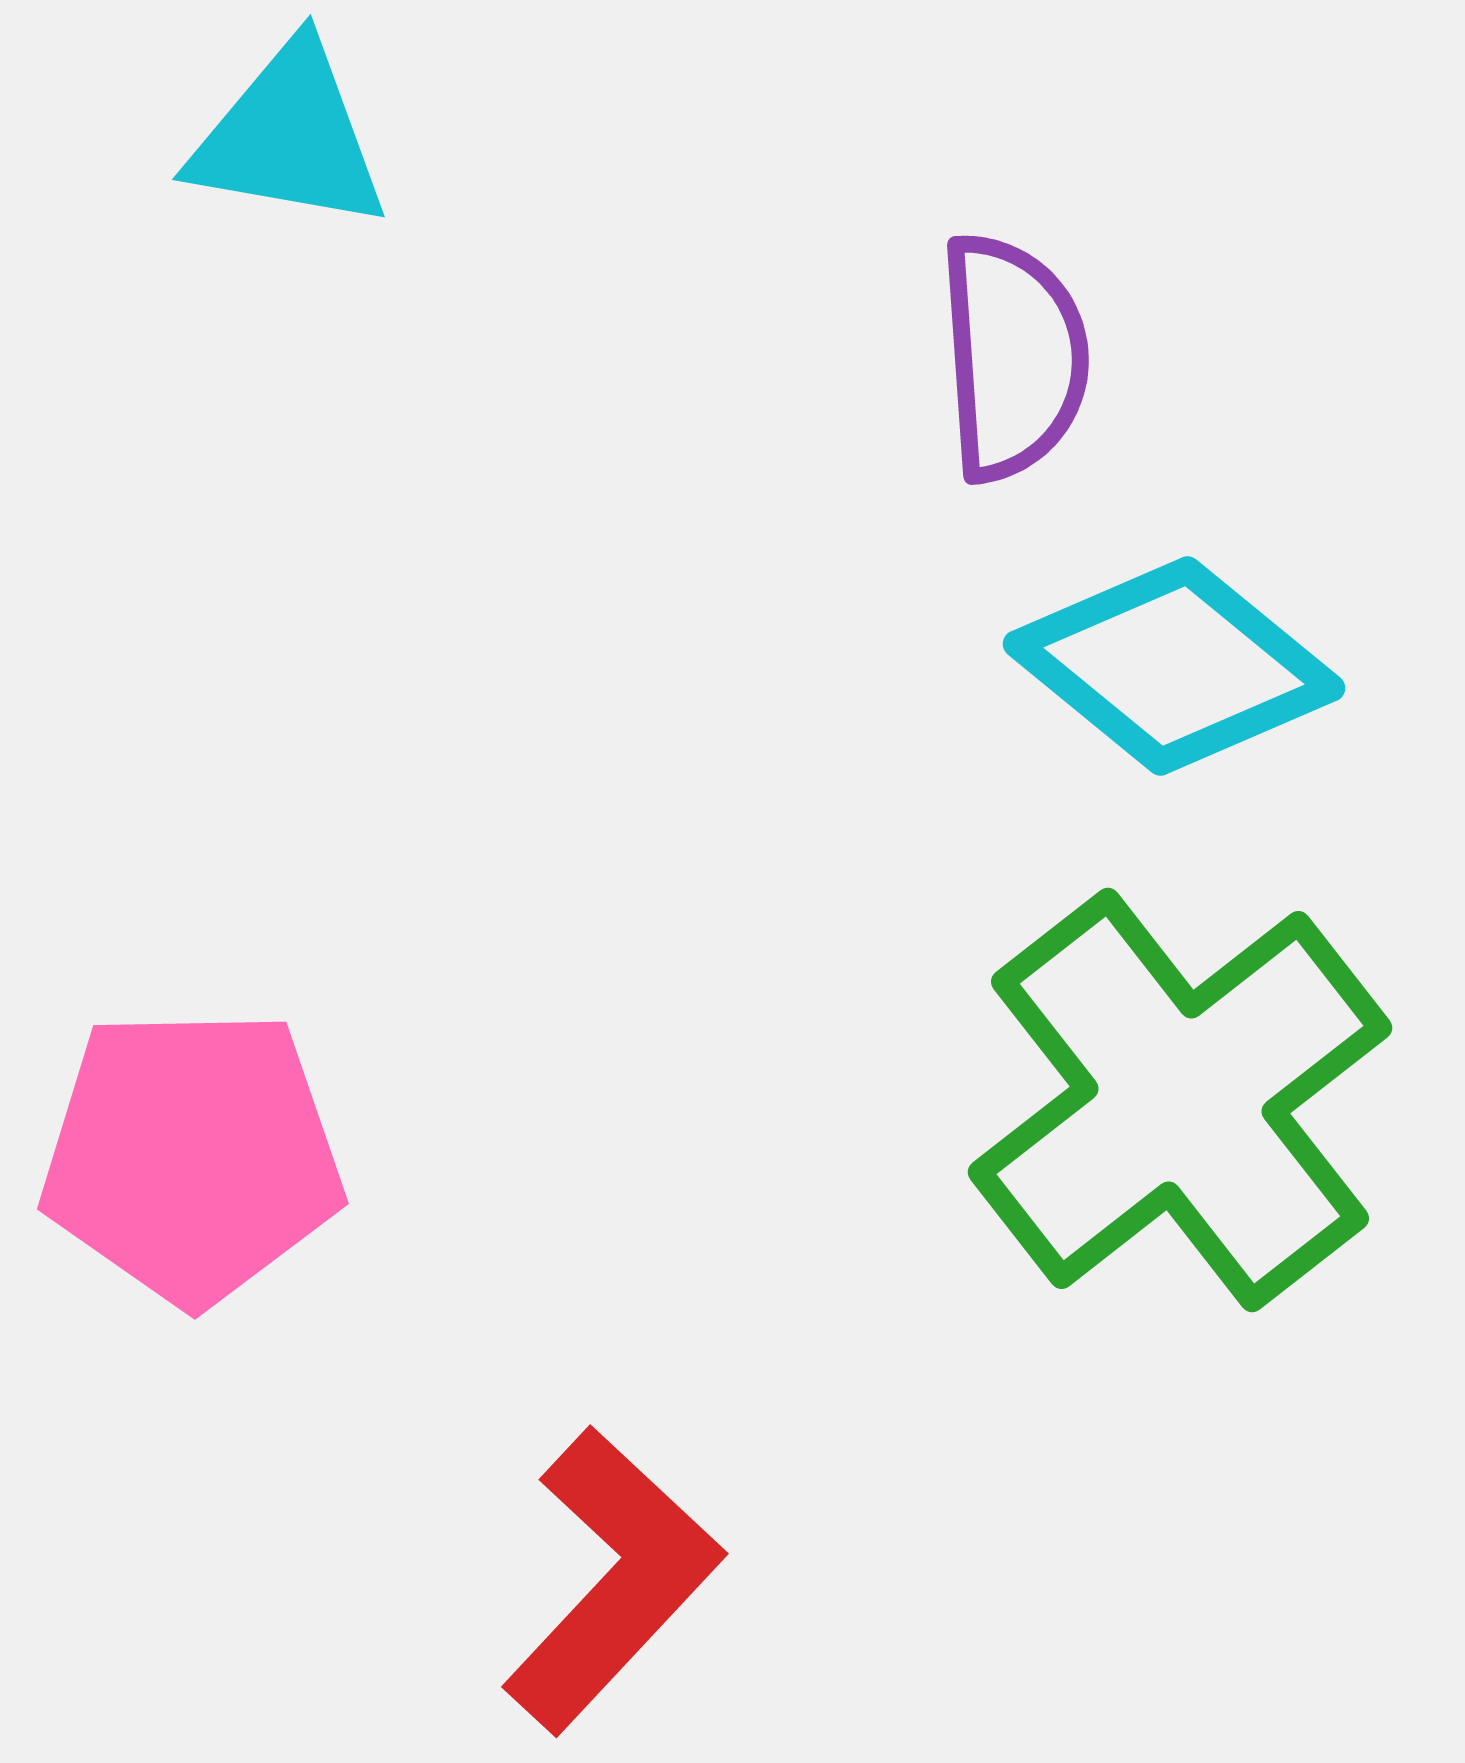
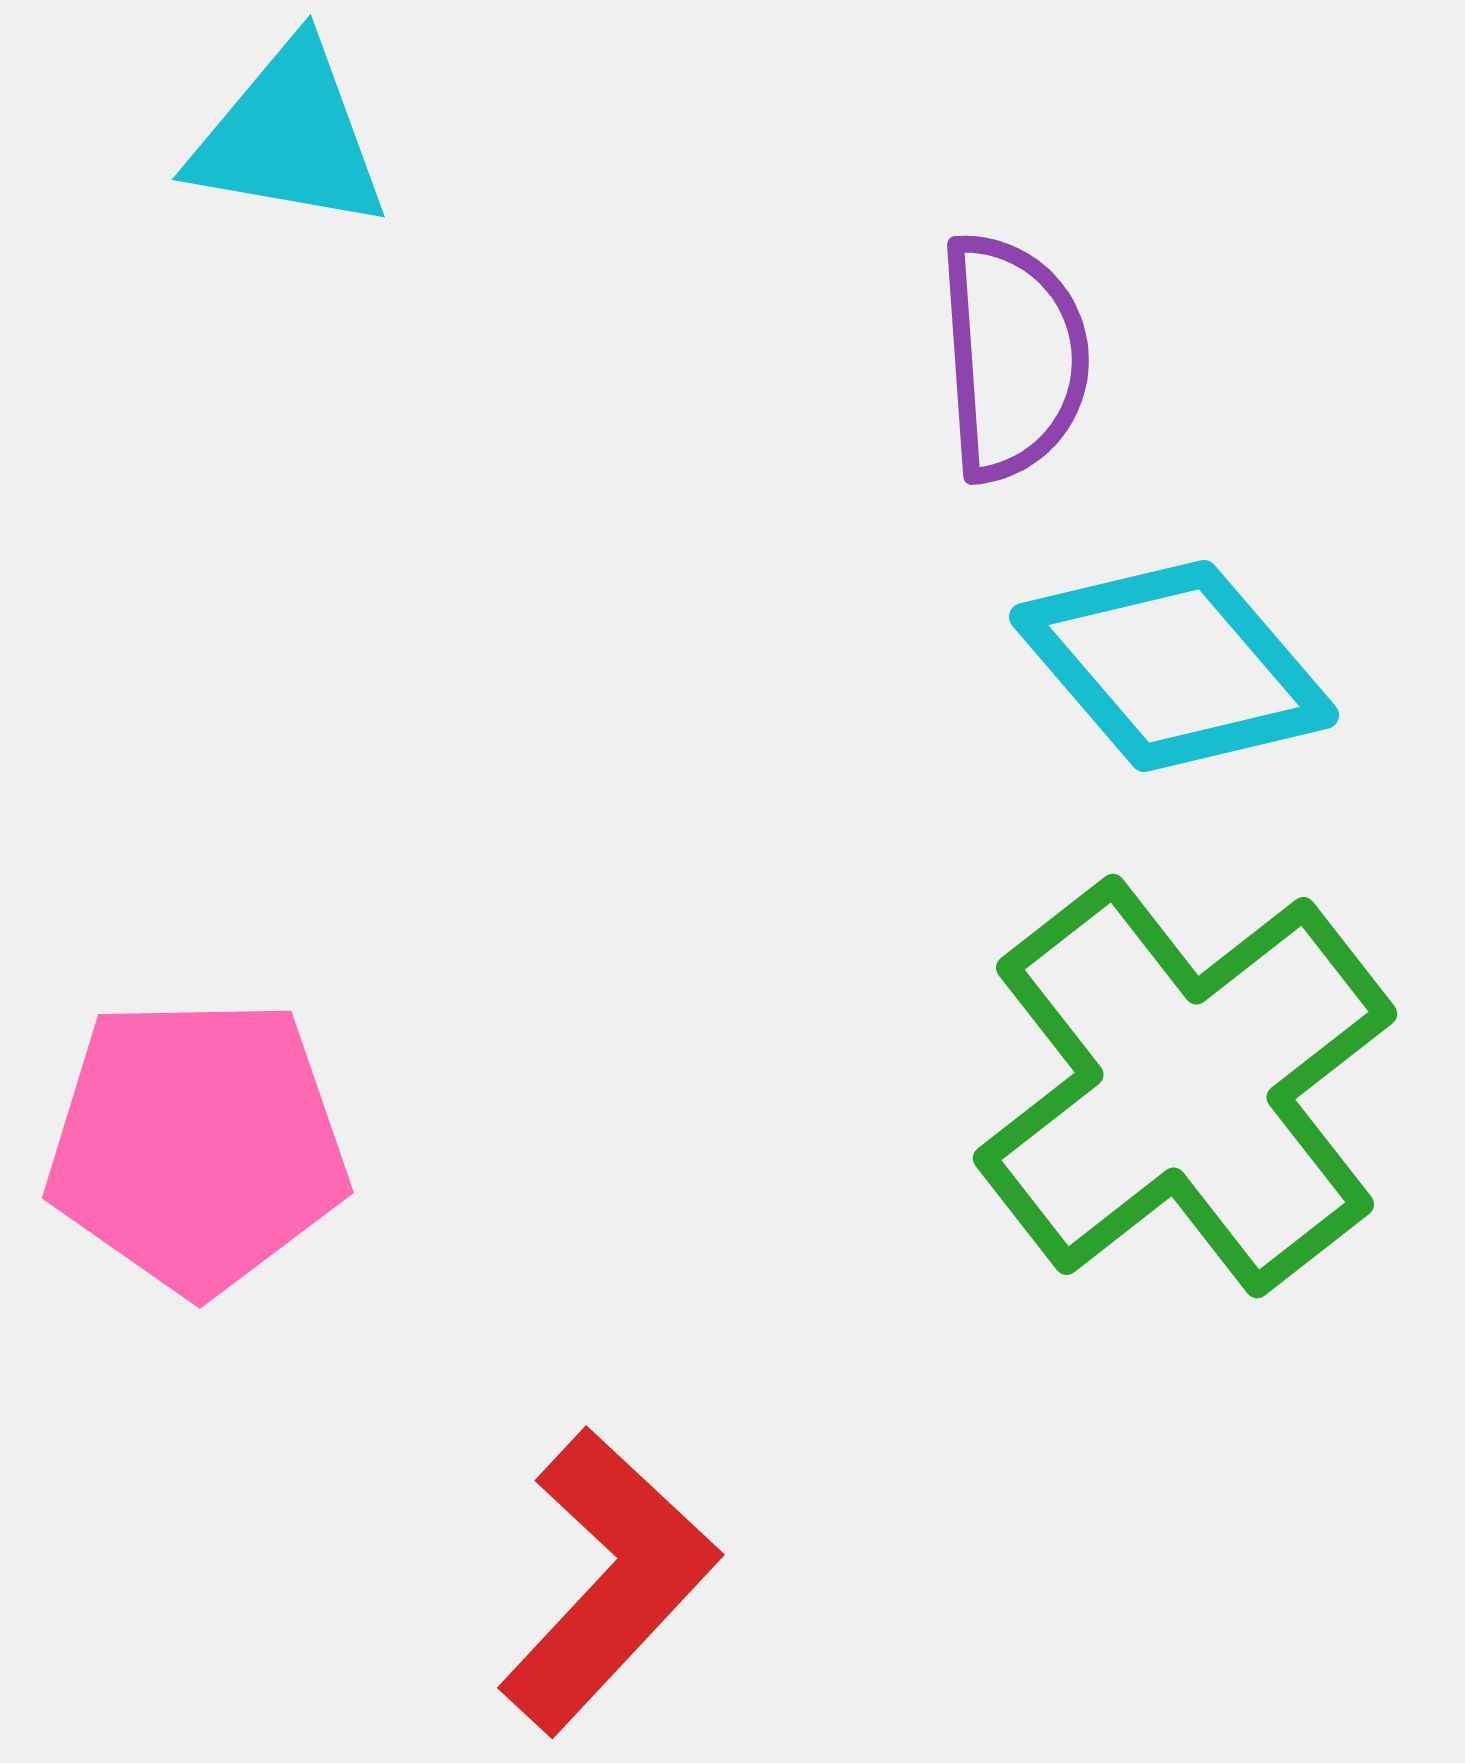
cyan diamond: rotated 10 degrees clockwise
green cross: moved 5 px right, 14 px up
pink pentagon: moved 5 px right, 11 px up
red L-shape: moved 4 px left, 1 px down
